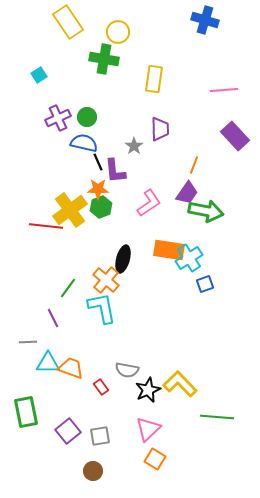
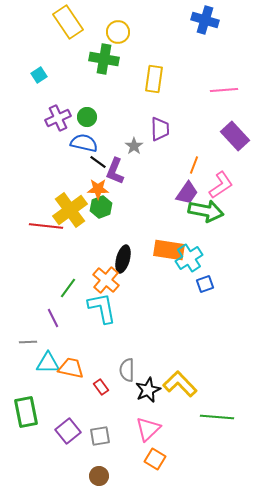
black line at (98, 162): rotated 30 degrees counterclockwise
purple L-shape at (115, 171): rotated 28 degrees clockwise
pink L-shape at (149, 203): moved 72 px right, 18 px up
orange trapezoid at (71, 368): rotated 8 degrees counterclockwise
gray semicircle at (127, 370): rotated 80 degrees clockwise
brown circle at (93, 471): moved 6 px right, 5 px down
